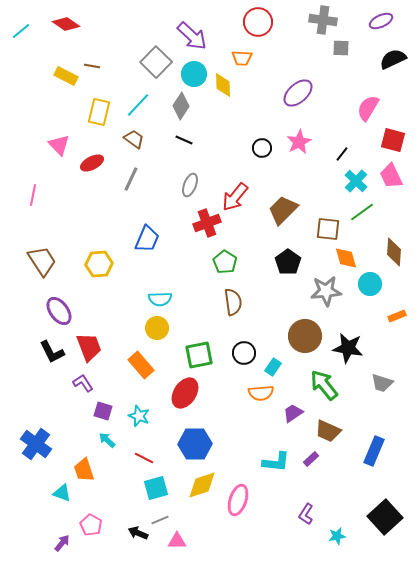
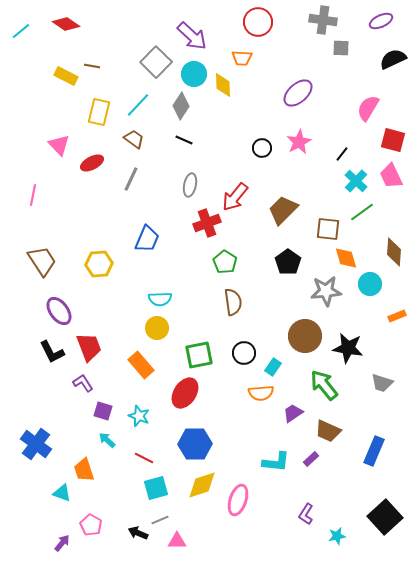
gray ellipse at (190, 185): rotated 10 degrees counterclockwise
